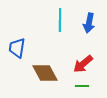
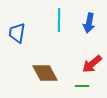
cyan line: moved 1 px left
blue trapezoid: moved 15 px up
red arrow: moved 9 px right
